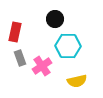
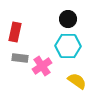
black circle: moved 13 px right
gray rectangle: rotated 63 degrees counterclockwise
yellow semicircle: rotated 132 degrees counterclockwise
